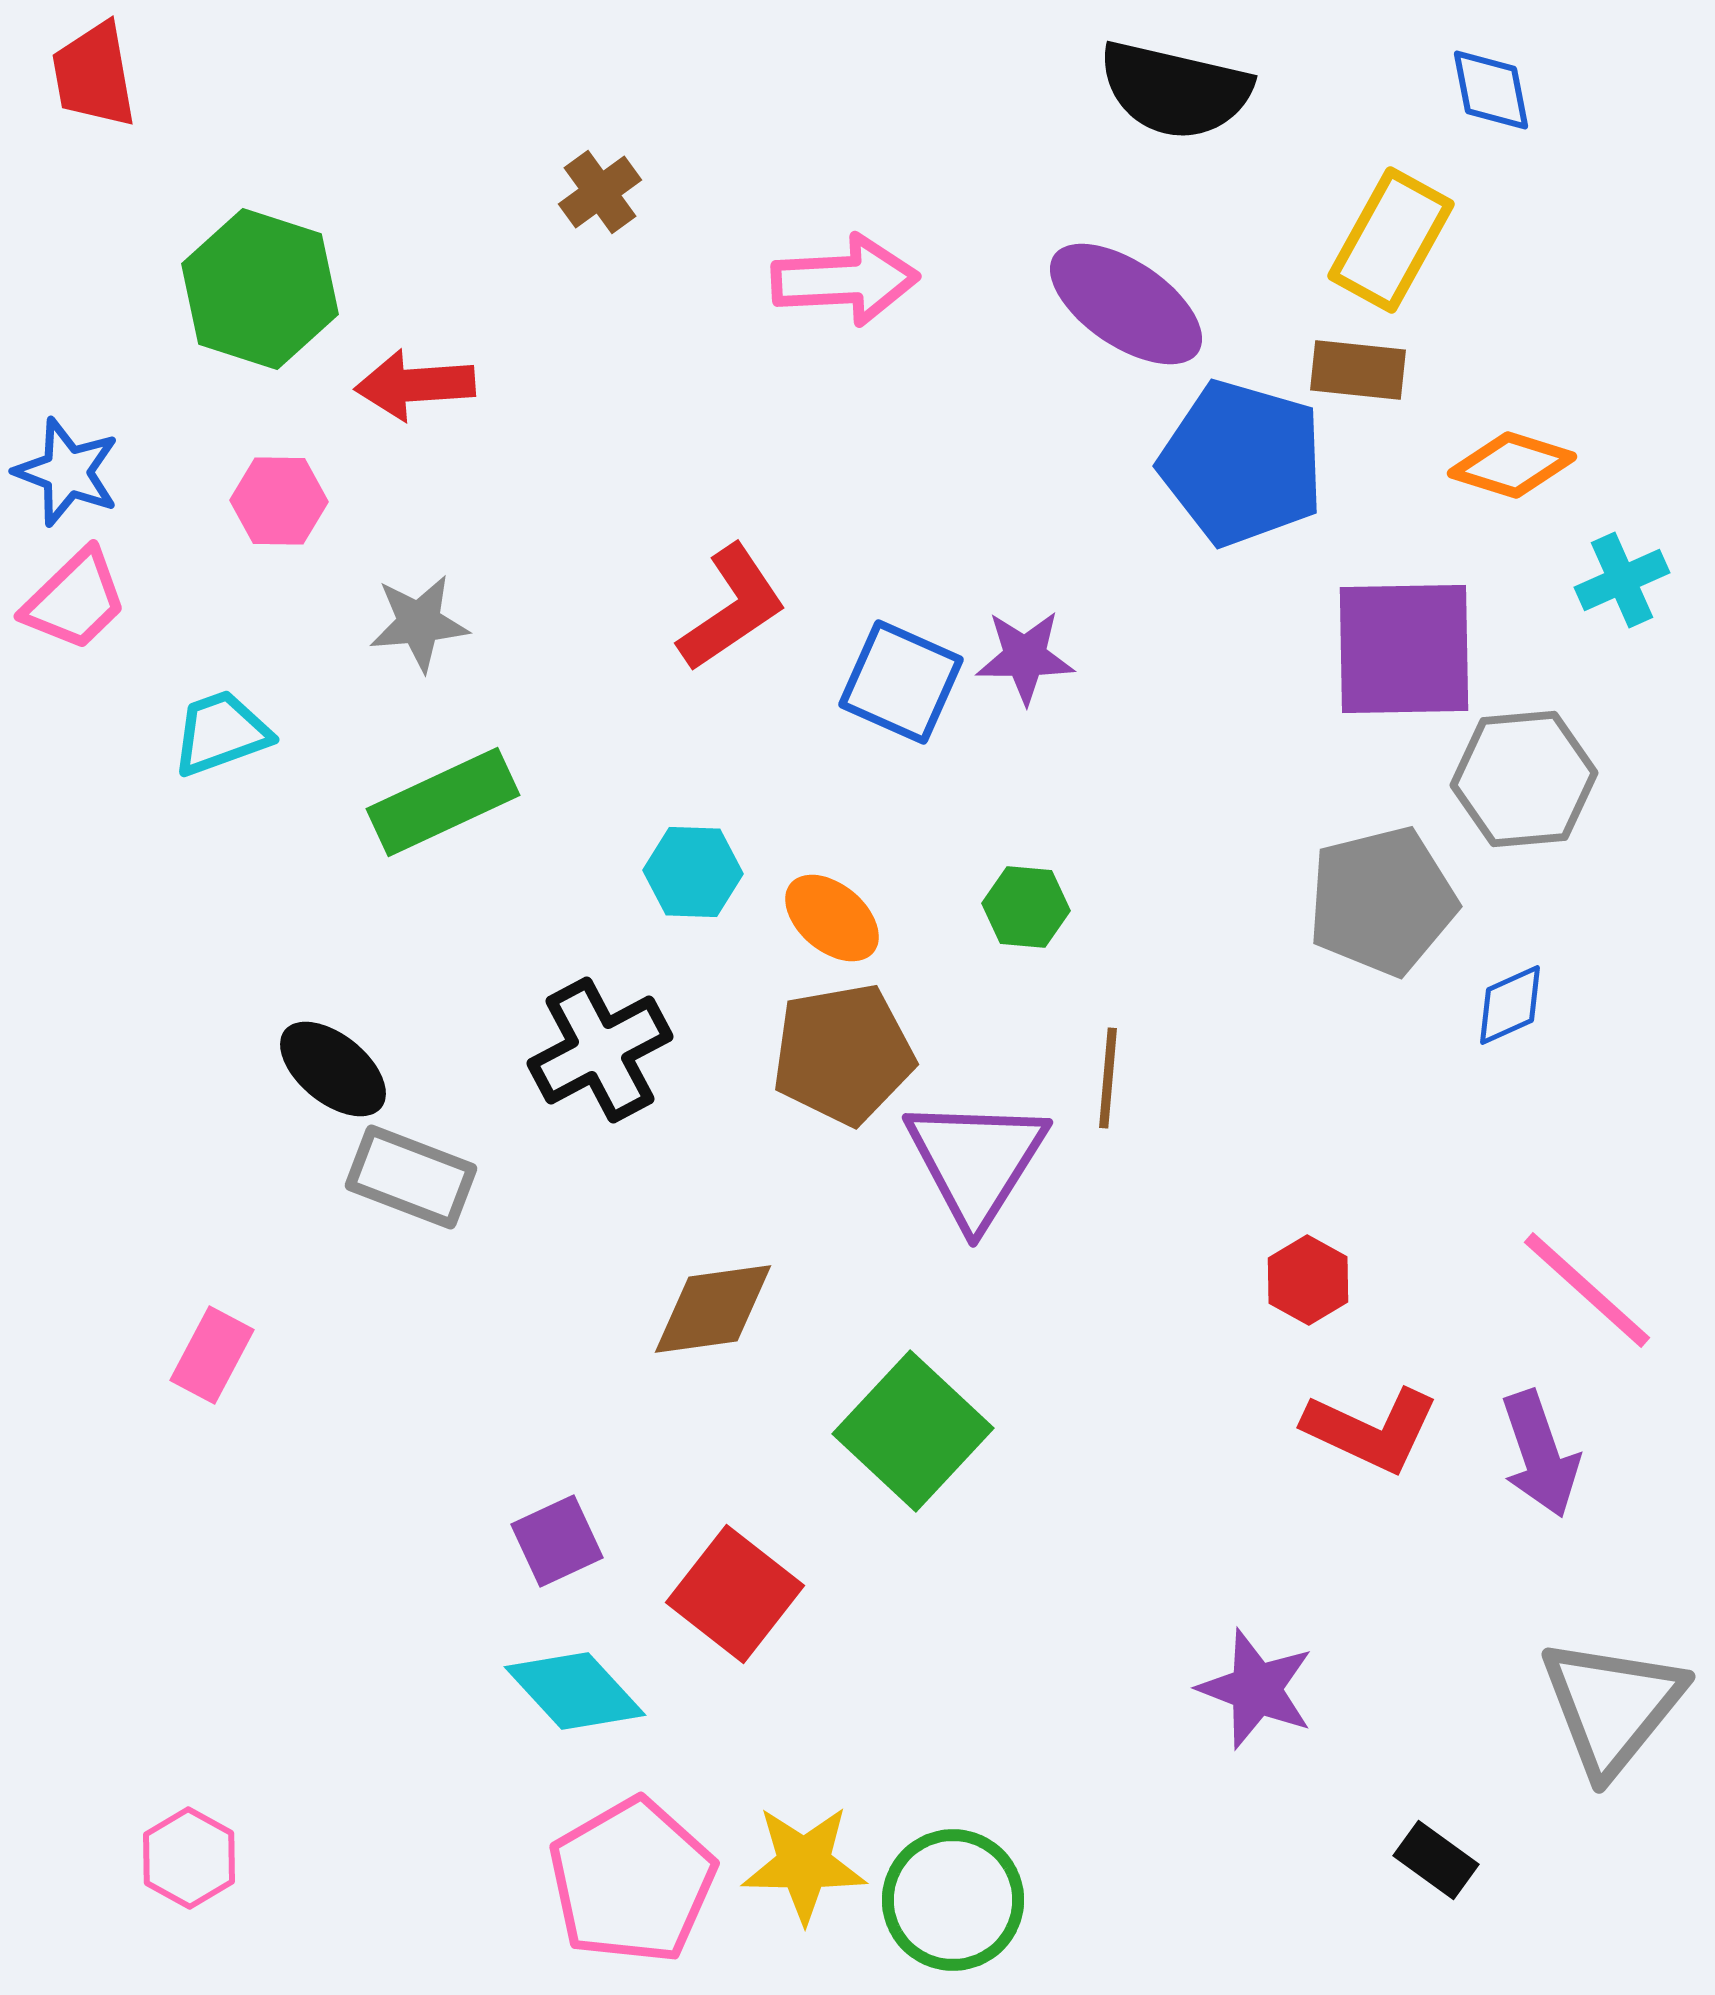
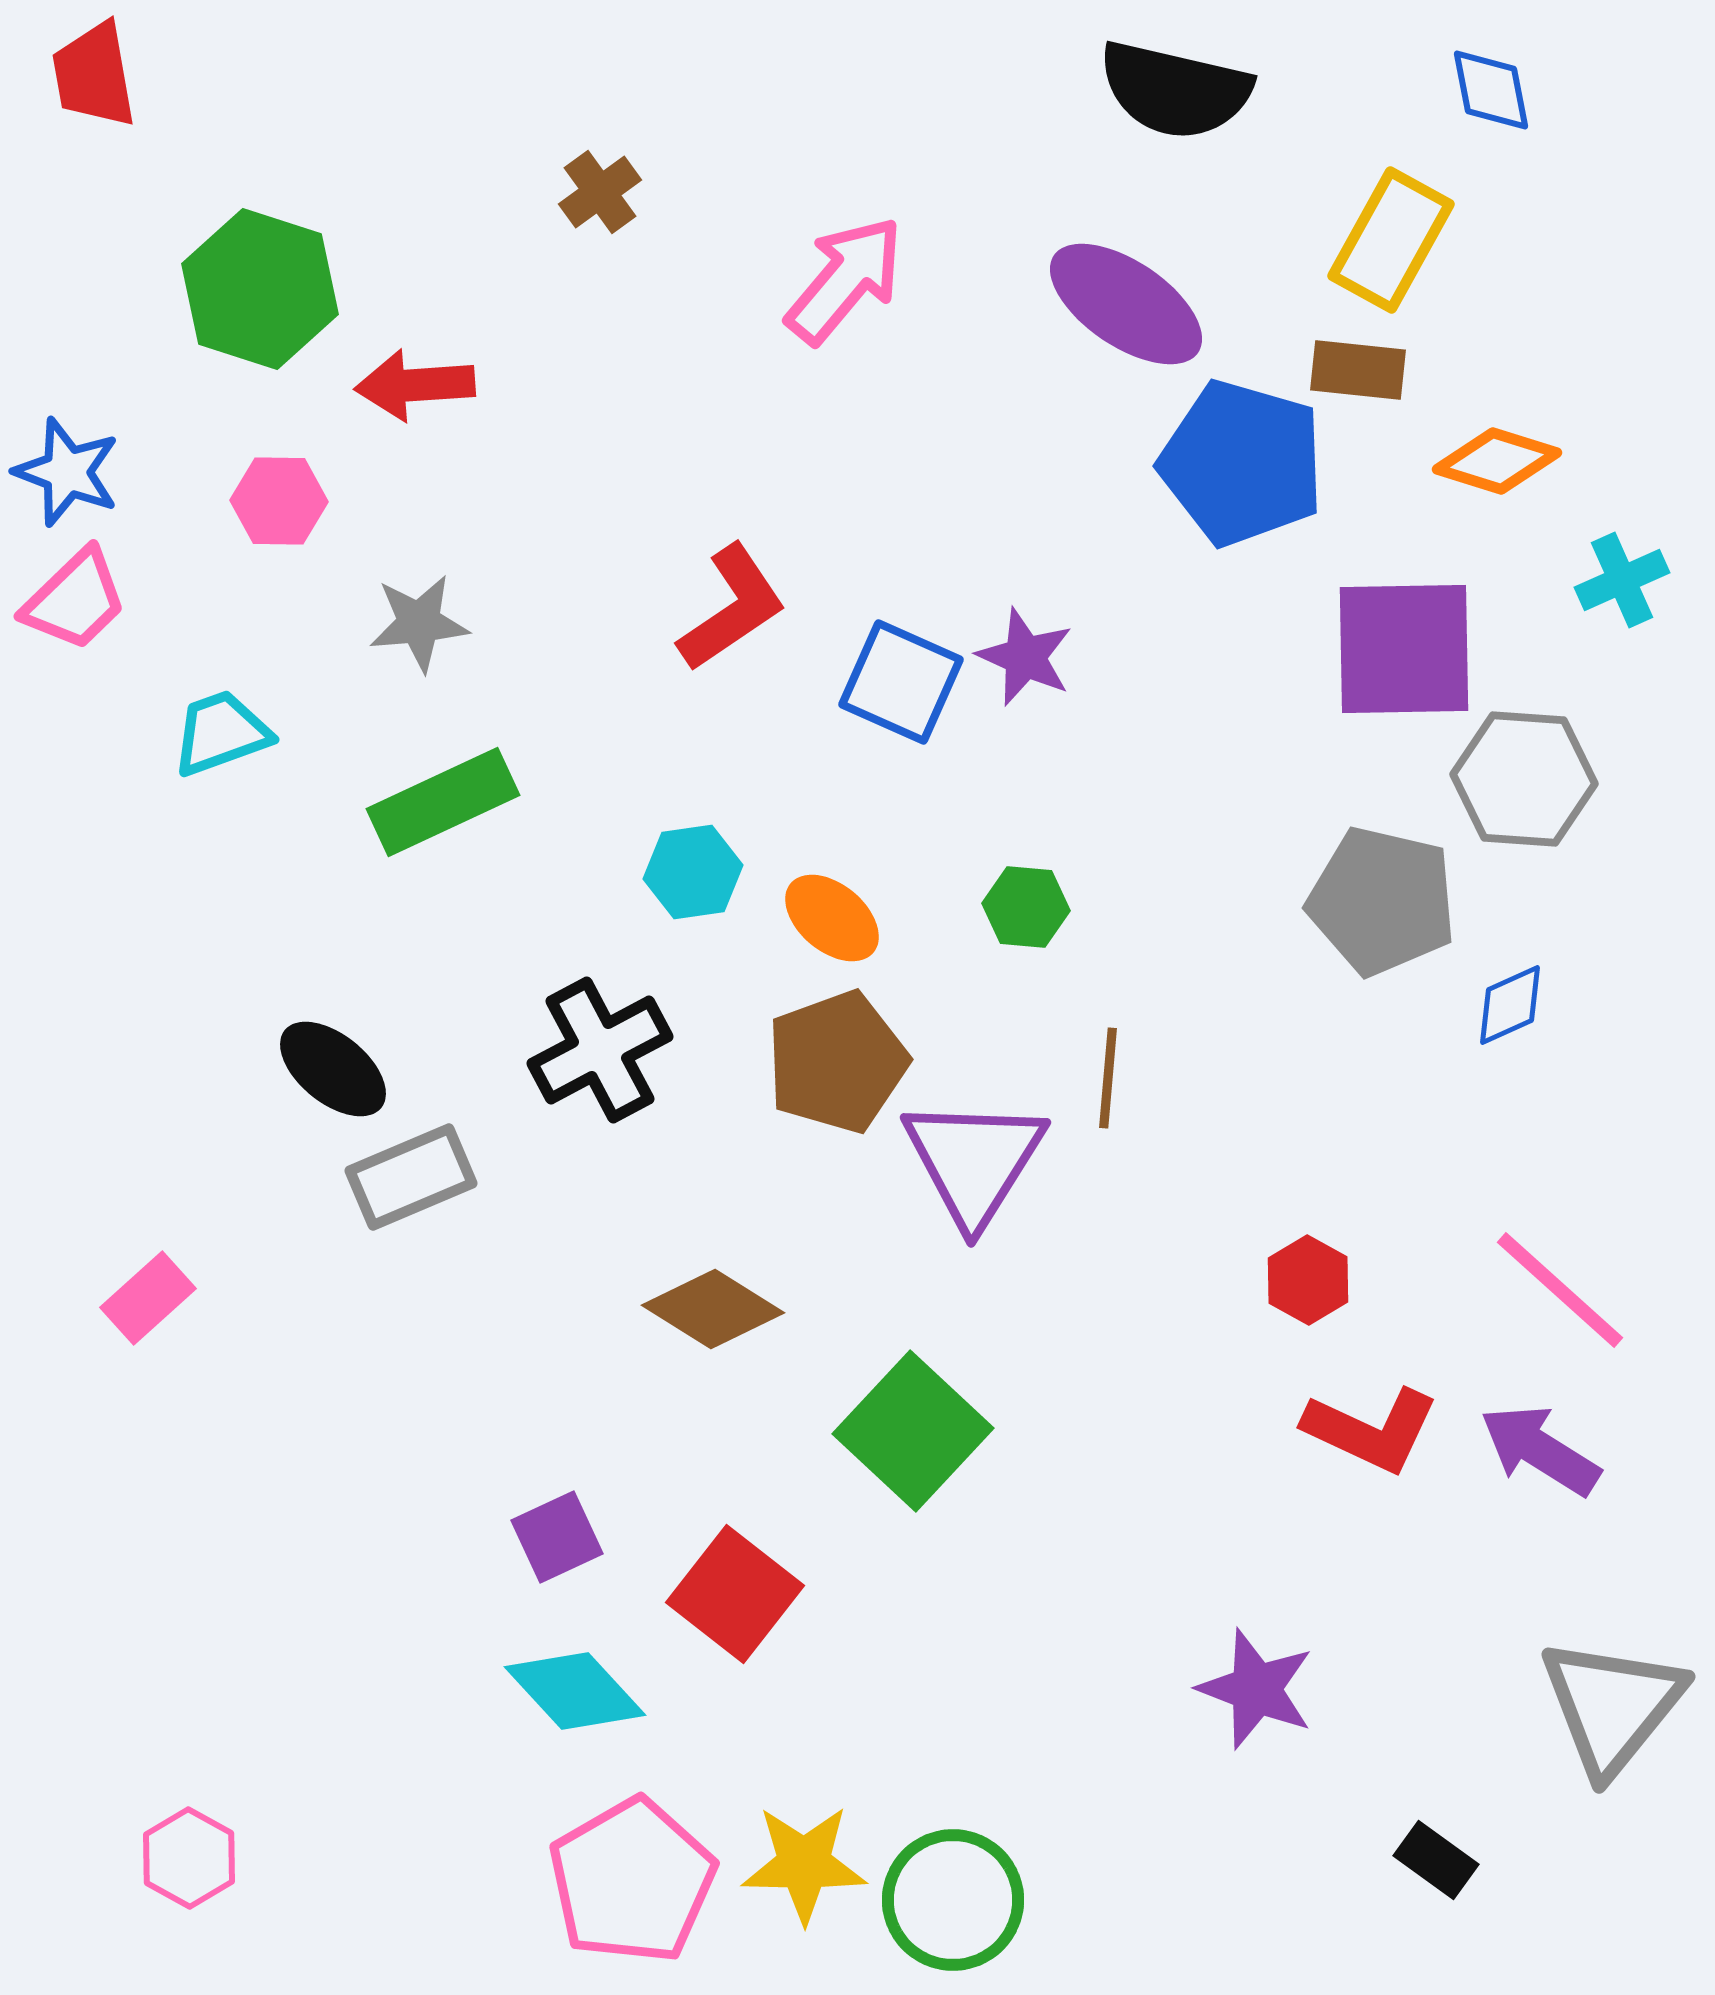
pink arrow at (845, 280): rotated 47 degrees counterclockwise
orange diamond at (1512, 465): moved 15 px left, 4 px up
purple star at (1025, 657): rotated 24 degrees clockwise
gray hexagon at (1524, 779): rotated 9 degrees clockwise
cyan hexagon at (693, 872): rotated 10 degrees counterclockwise
gray pentagon at (1382, 901): rotated 27 degrees clockwise
brown pentagon at (843, 1054): moved 6 px left, 8 px down; rotated 10 degrees counterclockwise
purple triangle at (976, 1161): moved 2 px left
gray rectangle at (411, 1177): rotated 44 degrees counterclockwise
pink line at (1587, 1290): moved 27 px left
brown diamond at (713, 1309): rotated 40 degrees clockwise
pink rectangle at (212, 1355): moved 64 px left, 57 px up; rotated 20 degrees clockwise
purple arrow at (1540, 1454): moved 4 px up; rotated 141 degrees clockwise
purple square at (557, 1541): moved 4 px up
